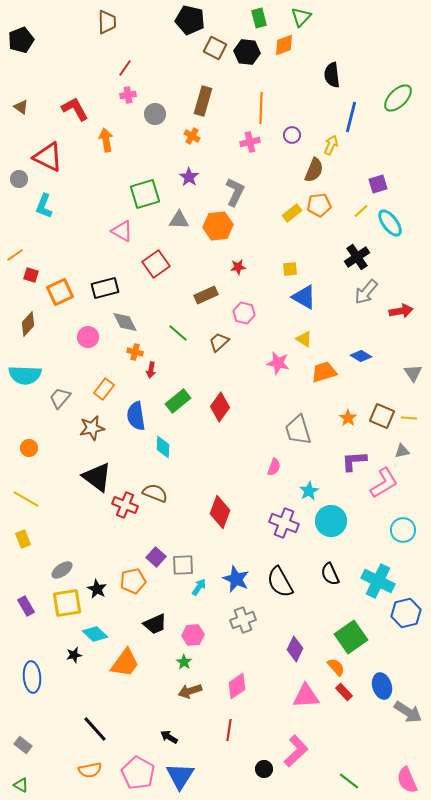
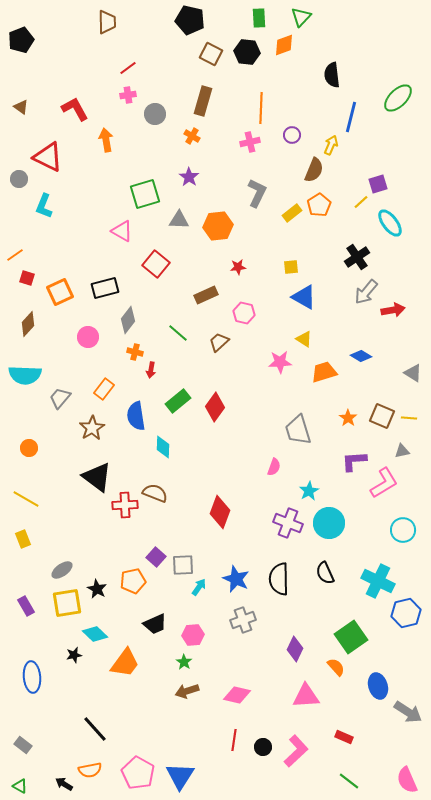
green rectangle at (259, 18): rotated 12 degrees clockwise
brown square at (215, 48): moved 4 px left, 6 px down
red line at (125, 68): moved 3 px right; rotated 18 degrees clockwise
gray L-shape at (235, 192): moved 22 px right, 1 px down
orange pentagon at (319, 205): rotated 25 degrees counterclockwise
yellow line at (361, 211): moved 9 px up
red square at (156, 264): rotated 16 degrees counterclockwise
yellow square at (290, 269): moved 1 px right, 2 px up
red square at (31, 275): moved 4 px left, 3 px down
red arrow at (401, 311): moved 8 px left, 1 px up
gray diamond at (125, 322): moved 3 px right, 2 px up; rotated 64 degrees clockwise
pink star at (278, 363): moved 2 px right, 1 px up; rotated 15 degrees counterclockwise
gray triangle at (413, 373): rotated 24 degrees counterclockwise
red diamond at (220, 407): moved 5 px left
brown star at (92, 428): rotated 20 degrees counterclockwise
red cross at (125, 505): rotated 25 degrees counterclockwise
cyan circle at (331, 521): moved 2 px left, 2 px down
purple cross at (284, 523): moved 4 px right
black semicircle at (330, 574): moved 5 px left, 1 px up
black semicircle at (280, 582): moved 1 px left, 3 px up; rotated 28 degrees clockwise
pink diamond at (237, 686): moved 9 px down; rotated 48 degrees clockwise
blue ellipse at (382, 686): moved 4 px left
brown arrow at (190, 691): moved 3 px left
red rectangle at (344, 692): moved 45 px down; rotated 24 degrees counterclockwise
red line at (229, 730): moved 5 px right, 10 px down
black arrow at (169, 737): moved 105 px left, 47 px down
black circle at (264, 769): moved 1 px left, 22 px up
green triangle at (21, 785): moved 1 px left, 1 px down
